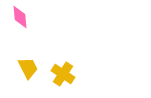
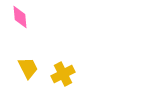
yellow cross: rotated 30 degrees clockwise
